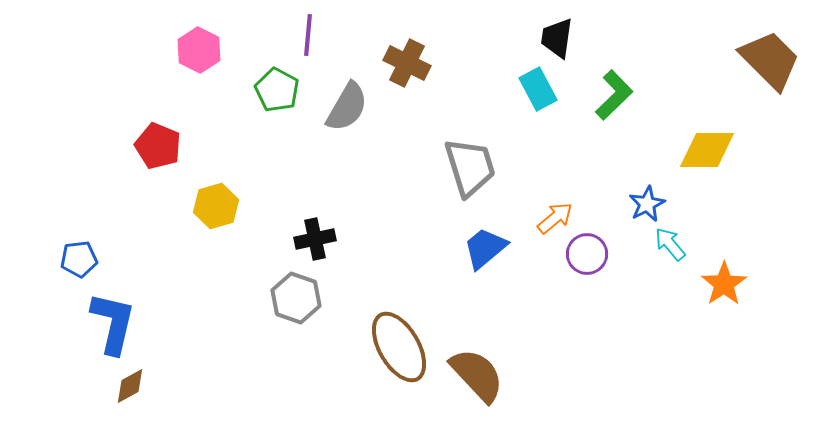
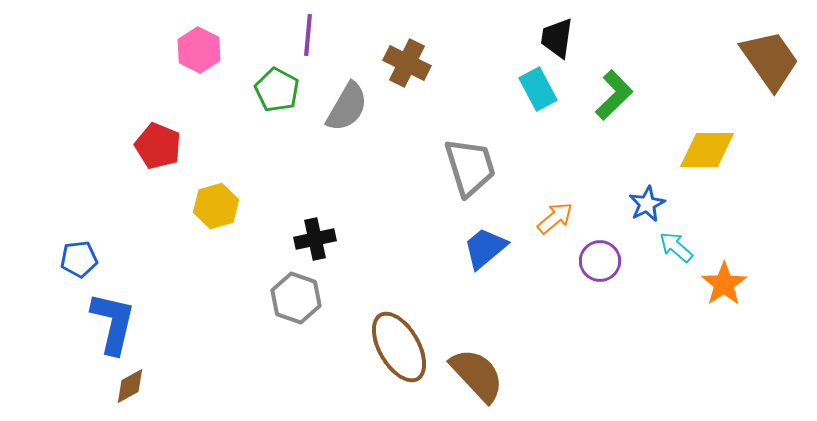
brown trapezoid: rotated 10 degrees clockwise
cyan arrow: moved 6 px right, 3 px down; rotated 9 degrees counterclockwise
purple circle: moved 13 px right, 7 px down
